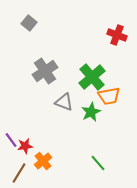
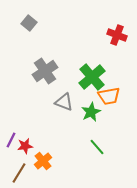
purple line: rotated 63 degrees clockwise
green line: moved 1 px left, 16 px up
